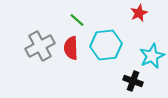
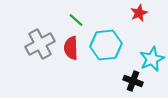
green line: moved 1 px left
gray cross: moved 2 px up
cyan star: moved 3 px down
